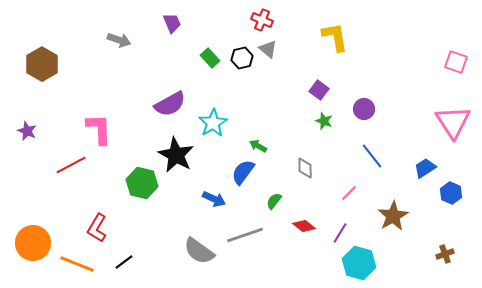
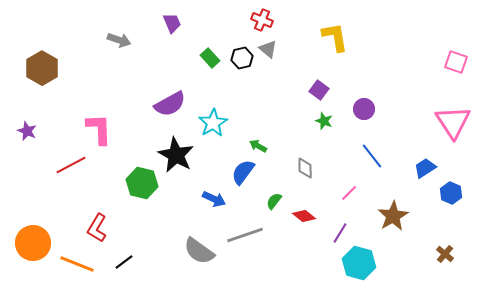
brown hexagon: moved 4 px down
red diamond: moved 10 px up
brown cross: rotated 30 degrees counterclockwise
